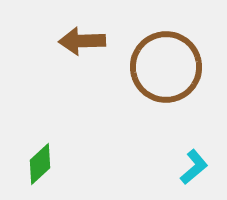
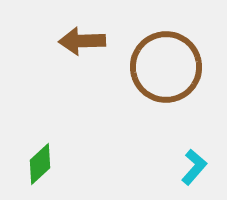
cyan L-shape: rotated 9 degrees counterclockwise
